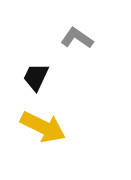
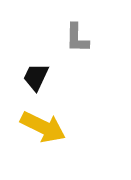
gray L-shape: rotated 124 degrees counterclockwise
